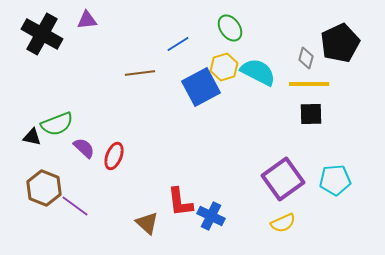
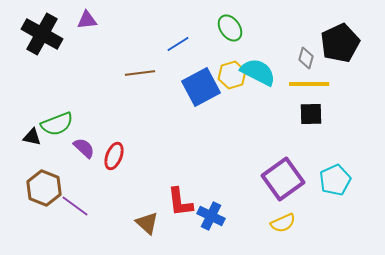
yellow hexagon: moved 8 px right, 8 px down
cyan pentagon: rotated 20 degrees counterclockwise
